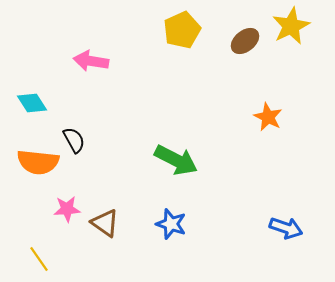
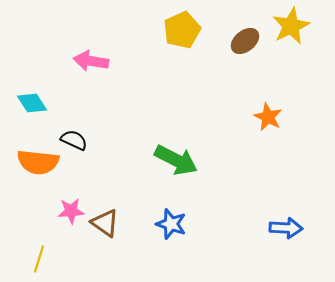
black semicircle: rotated 36 degrees counterclockwise
pink star: moved 4 px right, 2 px down
blue arrow: rotated 16 degrees counterclockwise
yellow line: rotated 52 degrees clockwise
